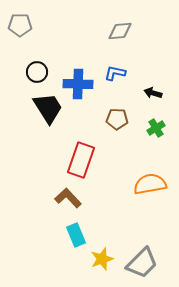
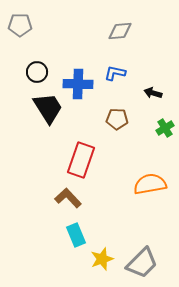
green cross: moved 9 px right
